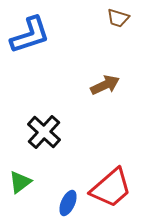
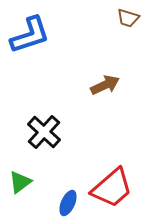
brown trapezoid: moved 10 px right
red trapezoid: moved 1 px right
